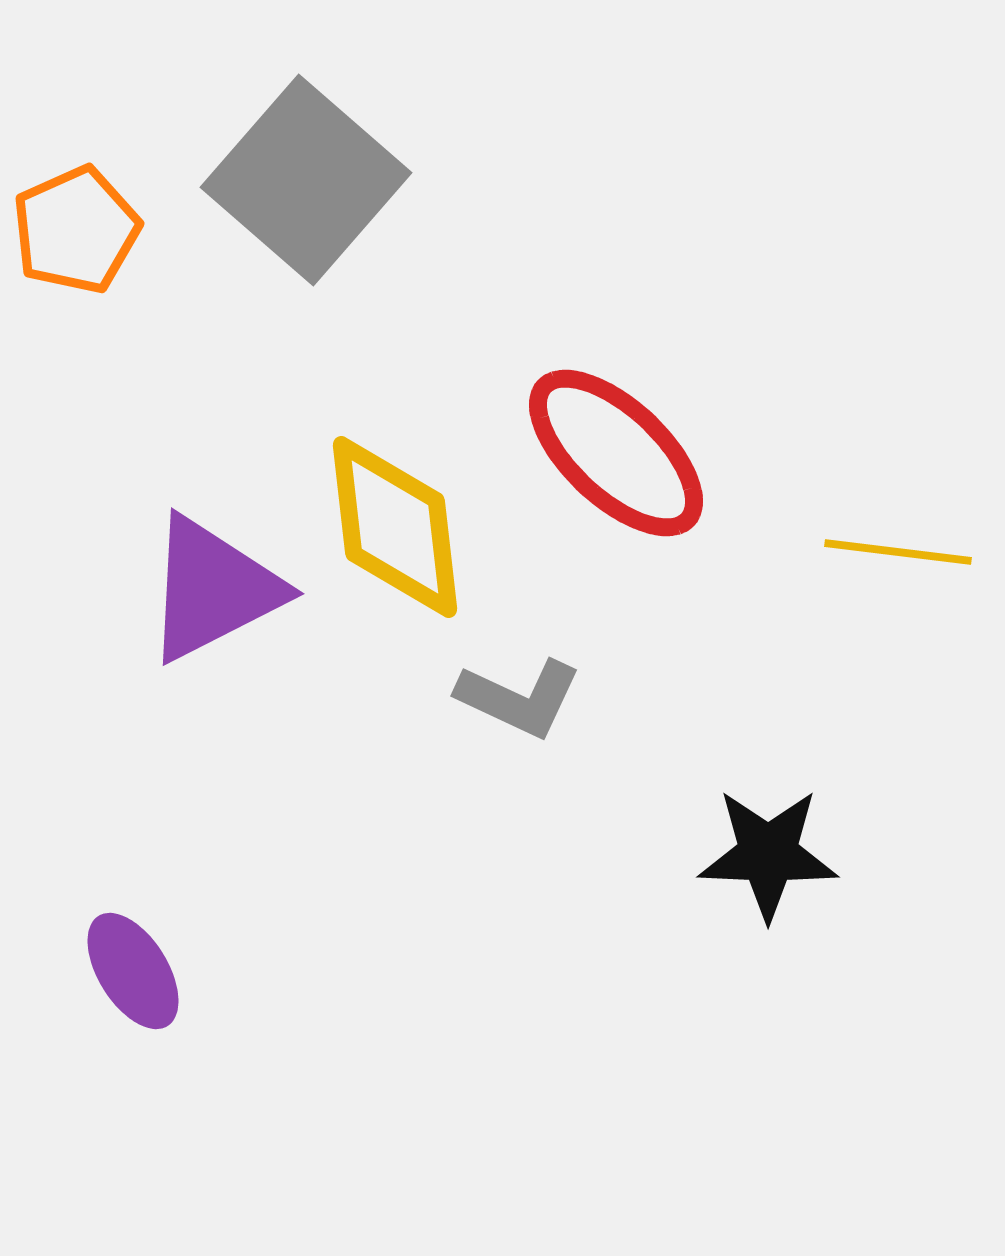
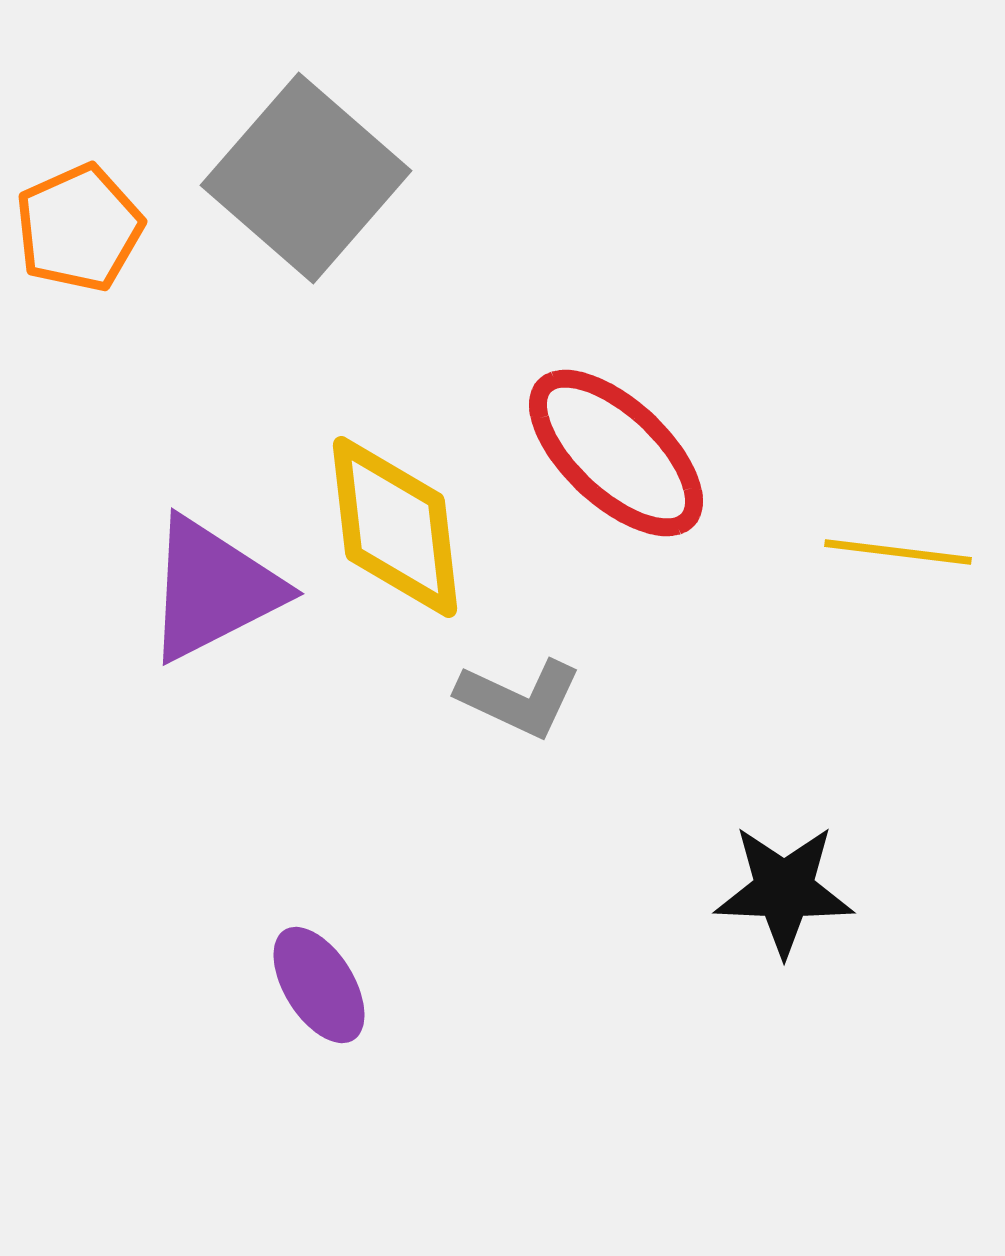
gray square: moved 2 px up
orange pentagon: moved 3 px right, 2 px up
black star: moved 16 px right, 36 px down
purple ellipse: moved 186 px right, 14 px down
